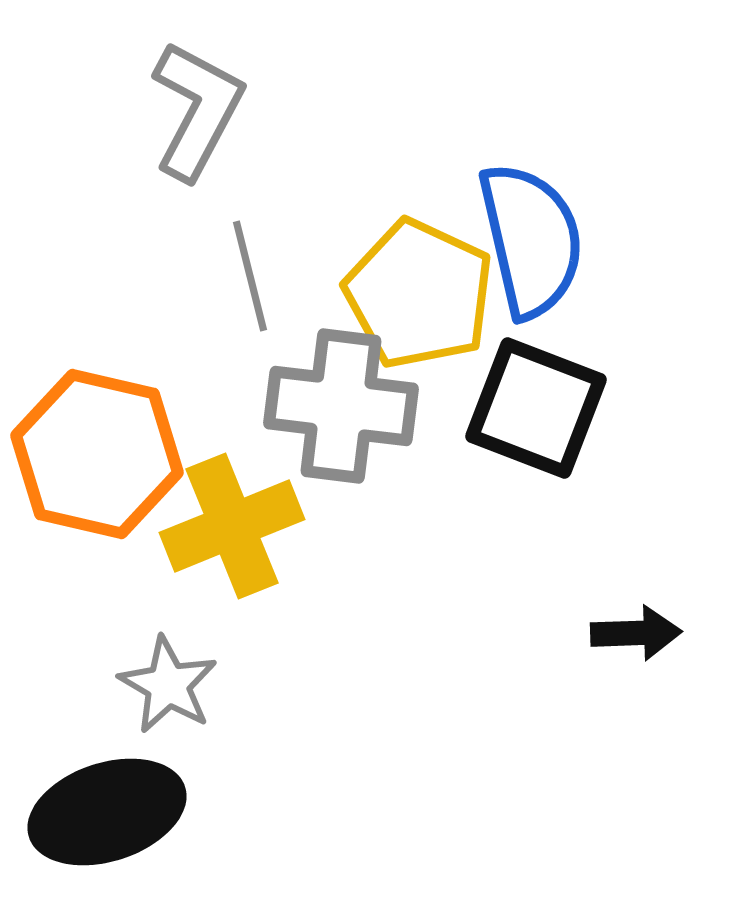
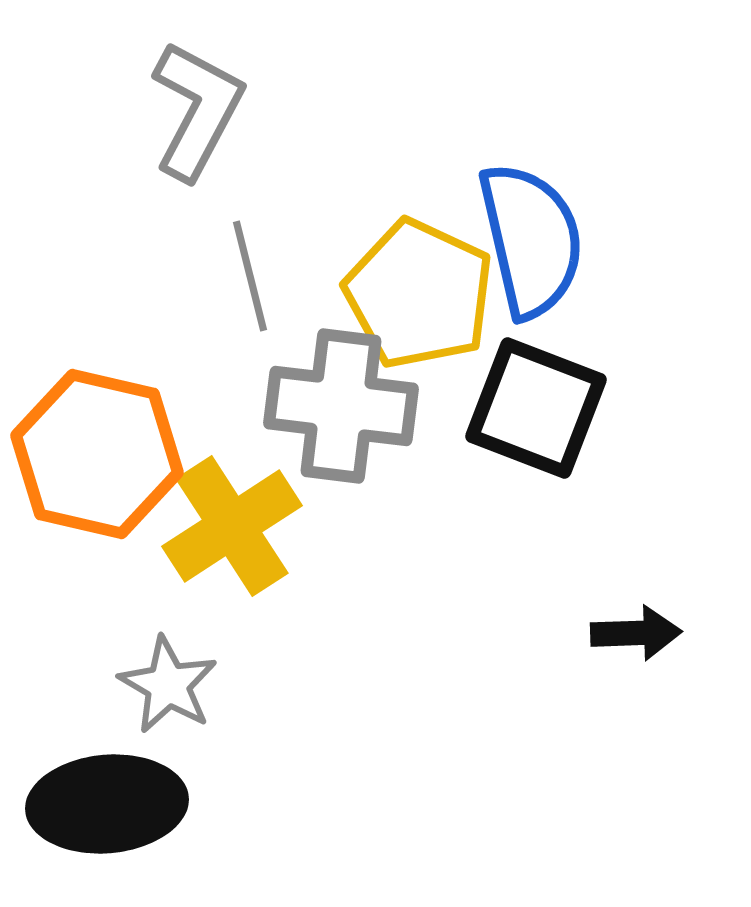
yellow cross: rotated 11 degrees counterclockwise
black ellipse: moved 8 px up; rotated 13 degrees clockwise
